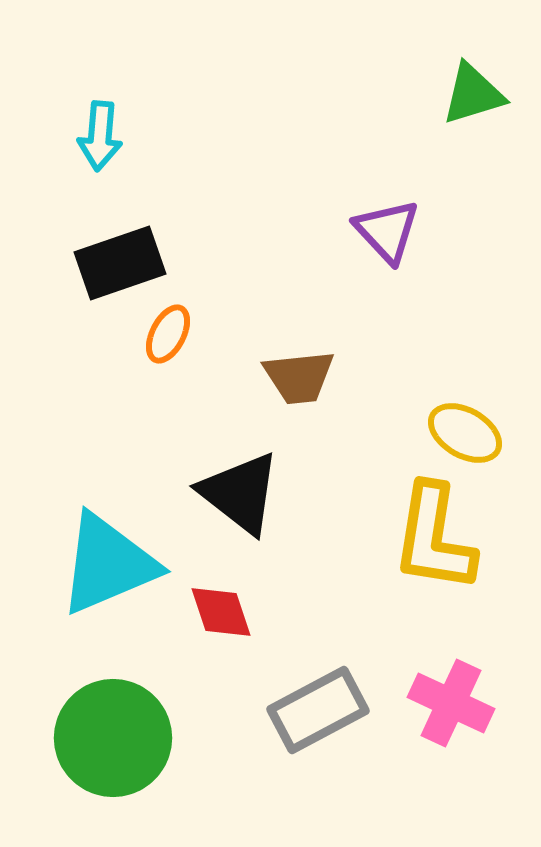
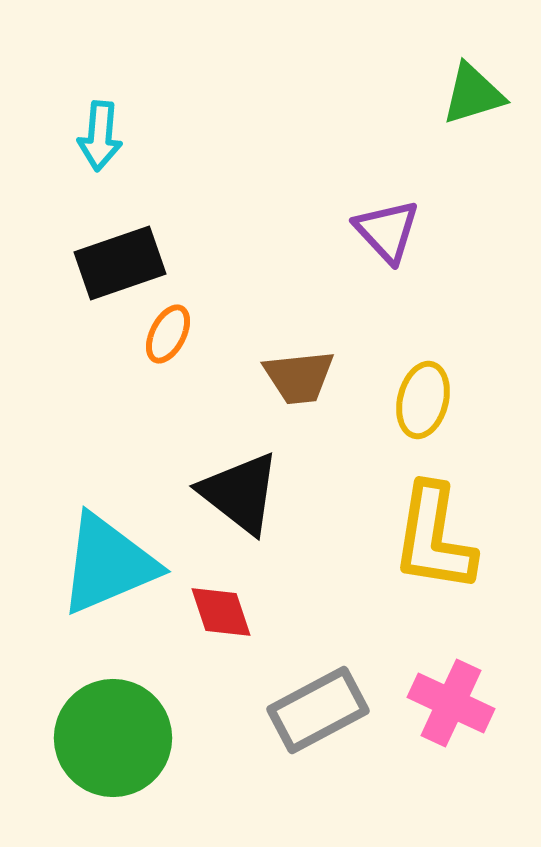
yellow ellipse: moved 42 px left, 33 px up; rotated 74 degrees clockwise
